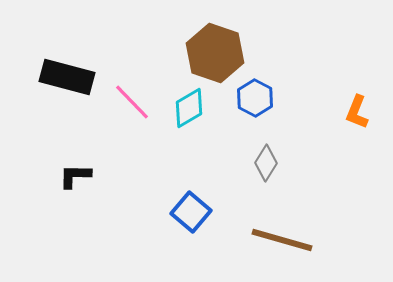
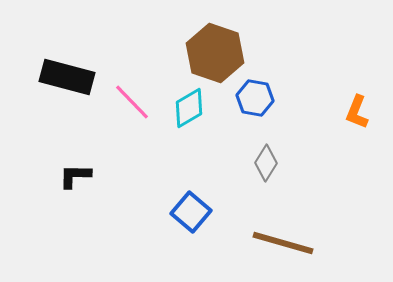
blue hexagon: rotated 18 degrees counterclockwise
brown line: moved 1 px right, 3 px down
